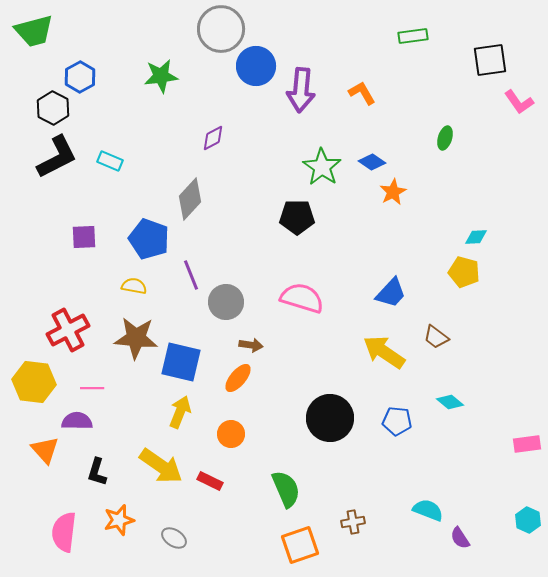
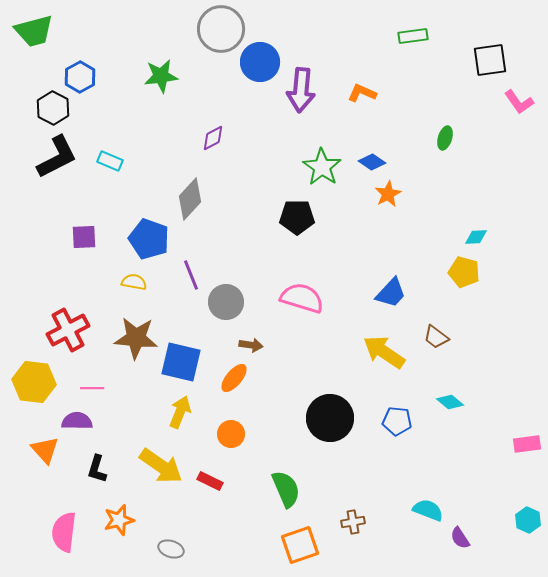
blue circle at (256, 66): moved 4 px right, 4 px up
orange L-shape at (362, 93): rotated 36 degrees counterclockwise
orange star at (393, 192): moved 5 px left, 2 px down
yellow semicircle at (134, 286): moved 4 px up
orange ellipse at (238, 378): moved 4 px left
black L-shape at (97, 472): moved 3 px up
gray ellipse at (174, 538): moved 3 px left, 11 px down; rotated 15 degrees counterclockwise
